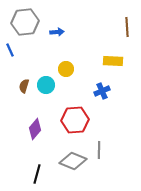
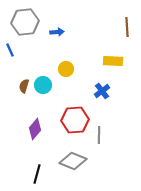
cyan circle: moved 3 px left
blue cross: rotated 14 degrees counterclockwise
gray line: moved 15 px up
